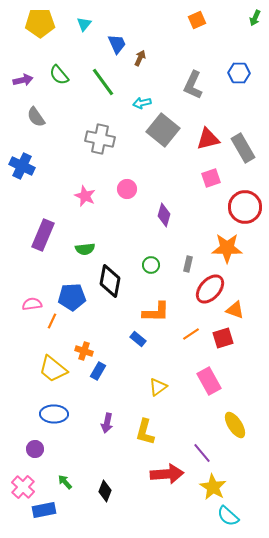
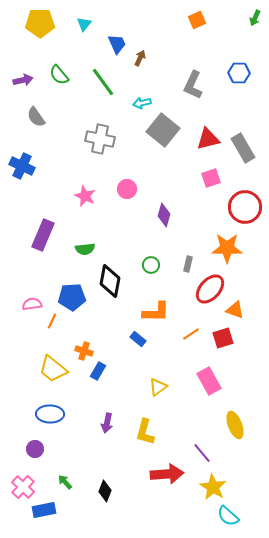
blue ellipse at (54, 414): moved 4 px left
yellow ellipse at (235, 425): rotated 12 degrees clockwise
